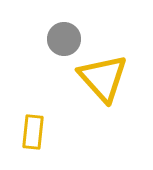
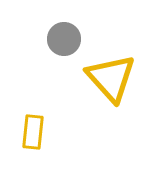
yellow triangle: moved 8 px right
